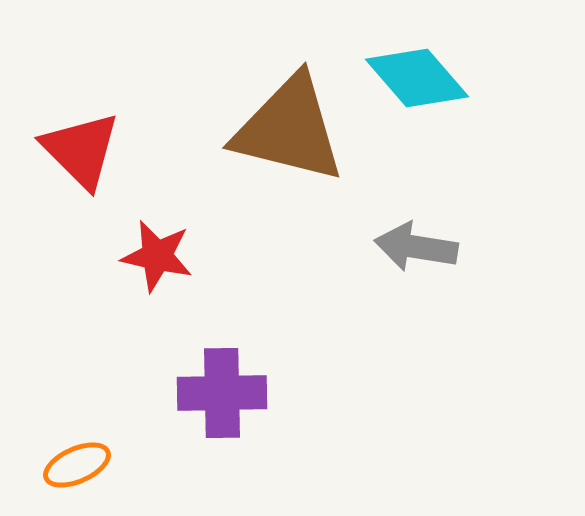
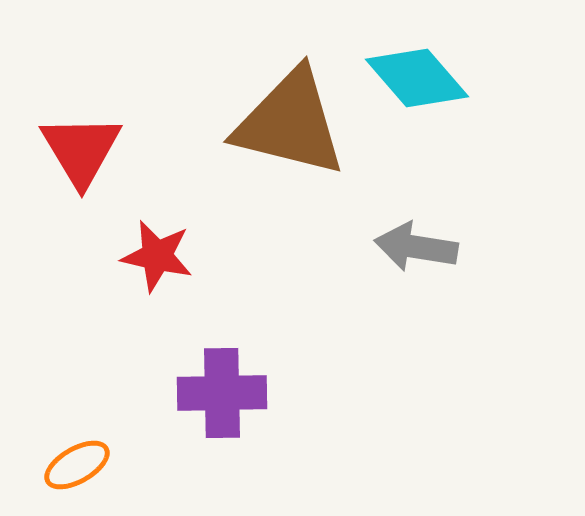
brown triangle: moved 1 px right, 6 px up
red triangle: rotated 14 degrees clockwise
orange ellipse: rotated 6 degrees counterclockwise
